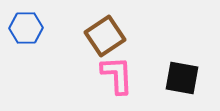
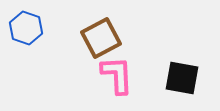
blue hexagon: rotated 20 degrees clockwise
brown square: moved 4 px left, 2 px down; rotated 6 degrees clockwise
